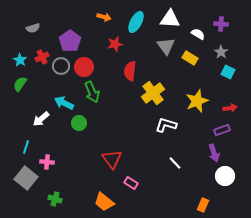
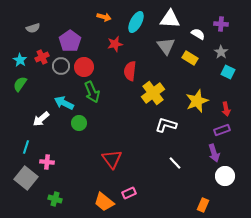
red arrow: moved 4 px left, 1 px down; rotated 88 degrees clockwise
pink rectangle: moved 2 px left, 10 px down; rotated 56 degrees counterclockwise
